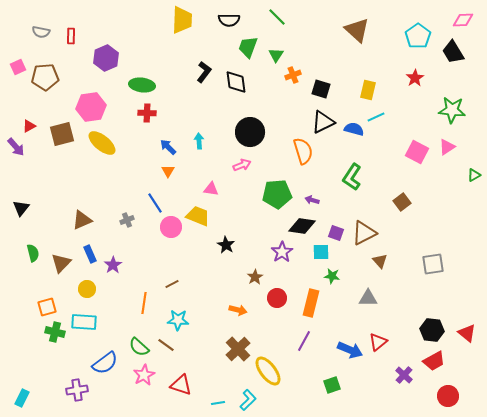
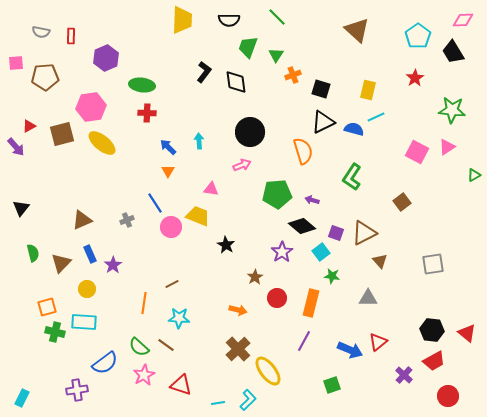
pink square at (18, 67): moved 2 px left, 4 px up; rotated 21 degrees clockwise
black diamond at (302, 226): rotated 32 degrees clockwise
cyan square at (321, 252): rotated 36 degrees counterclockwise
cyan star at (178, 320): moved 1 px right, 2 px up
